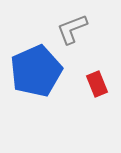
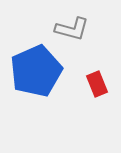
gray L-shape: rotated 144 degrees counterclockwise
